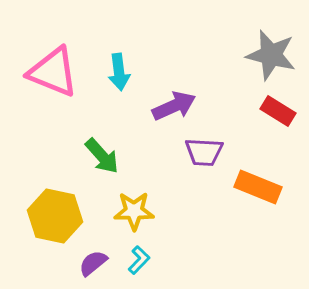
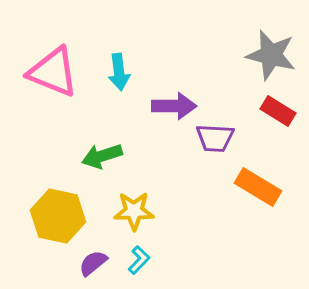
purple arrow: rotated 24 degrees clockwise
purple trapezoid: moved 11 px right, 14 px up
green arrow: rotated 114 degrees clockwise
orange rectangle: rotated 9 degrees clockwise
yellow hexagon: moved 3 px right
